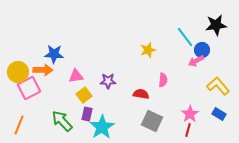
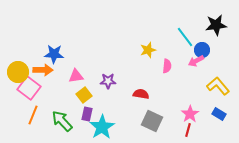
pink semicircle: moved 4 px right, 14 px up
pink square: rotated 25 degrees counterclockwise
orange line: moved 14 px right, 10 px up
